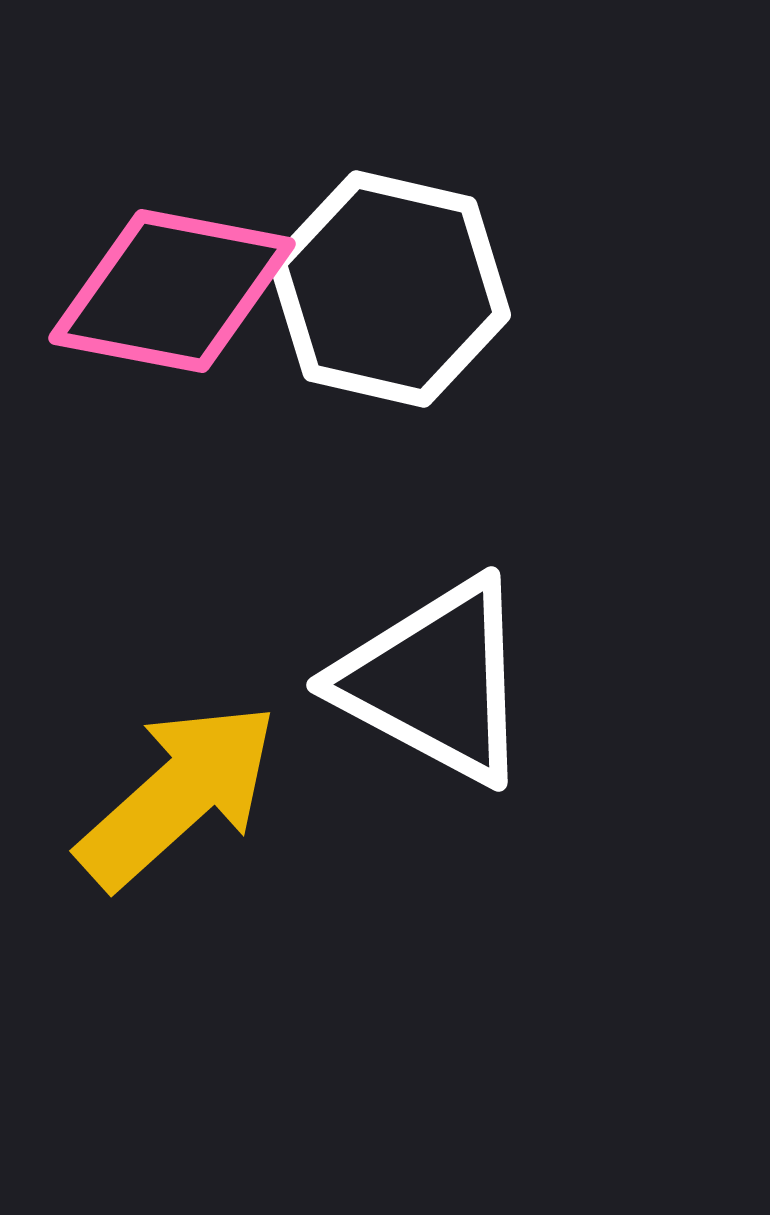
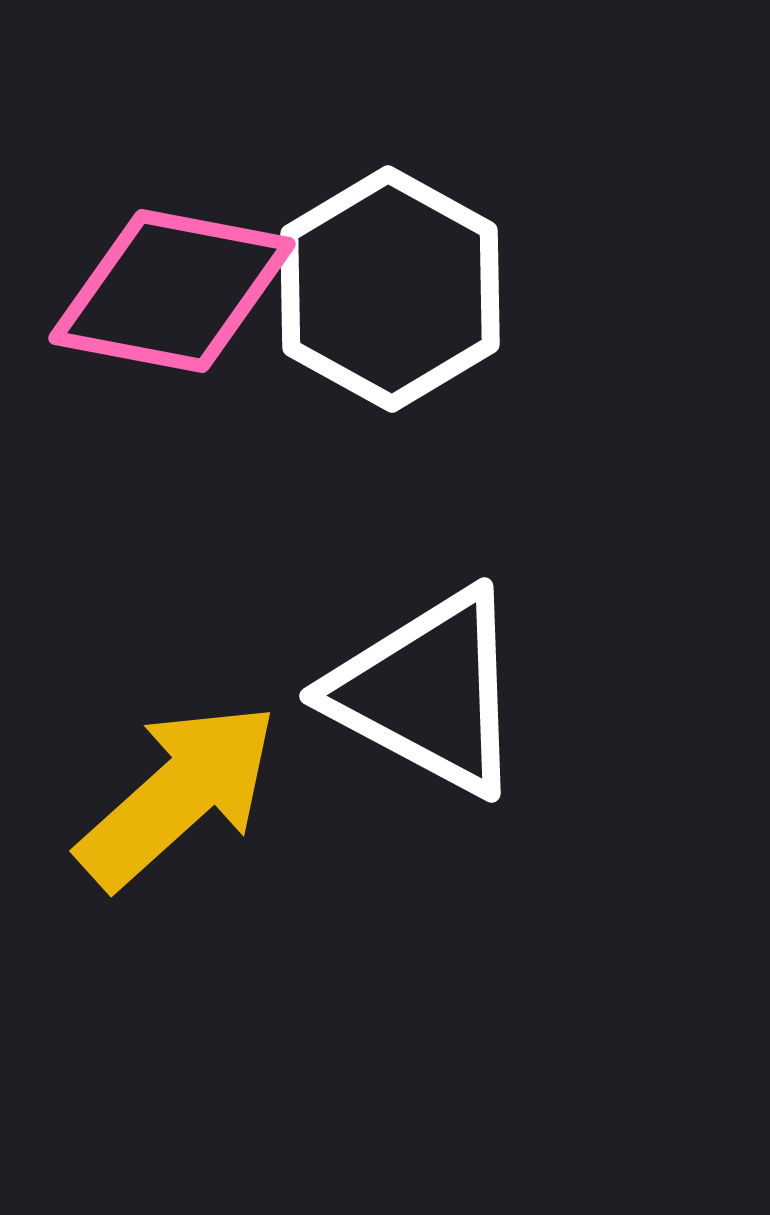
white hexagon: rotated 16 degrees clockwise
white triangle: moved 7 px left, 11 px down
